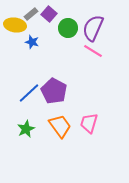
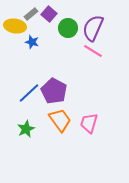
yellow ellipse: moved 1 px down
orange trapezoid: moved 6 px up
